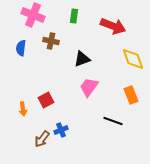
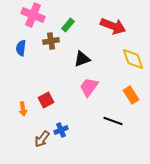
green rectangle: moved 6 px left, 9 px down; rotated 32 degrees clockwise
brown cross: rotated 21 degrees counterclockwise
orange rectangle: rotated 12 degrees counterclockwise
